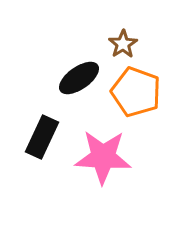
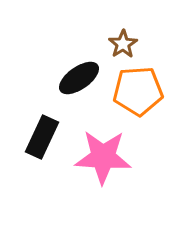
orange pentagon: moved 2 px right, 1 px up; rotated 24 degrees counterclockwise
